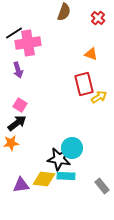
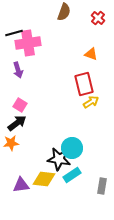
black line: rotated 18 degrees clockwise
yellow arrow: moved 8 px left, 5 px down
cyan rectangle: moved 6 px right, 1 px up; rotated 36 degrees counterclockwise
gray rectangle: rotated 49 degrees clockwise
